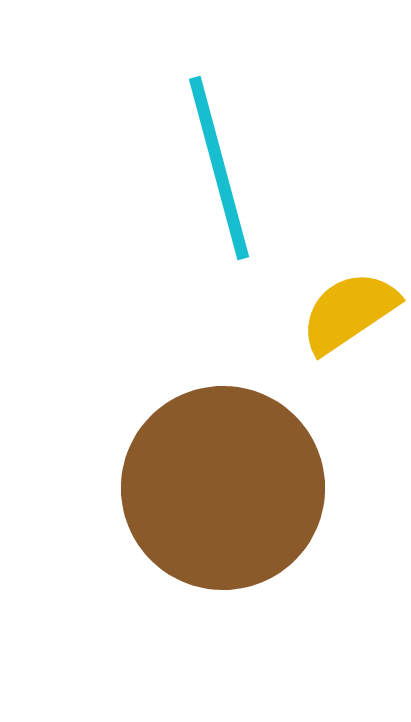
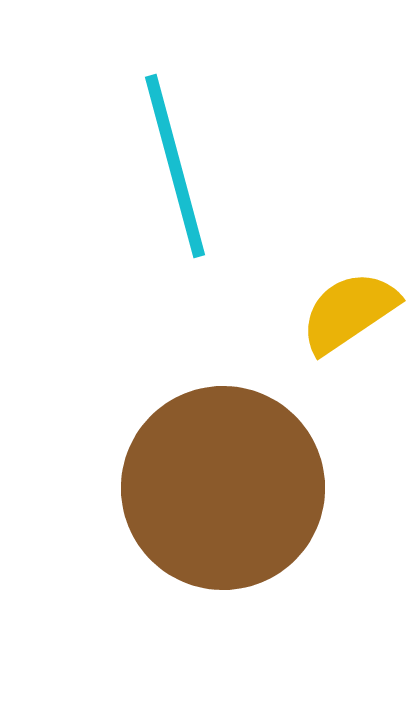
cyan line: moved 44 px left, 2 px up
